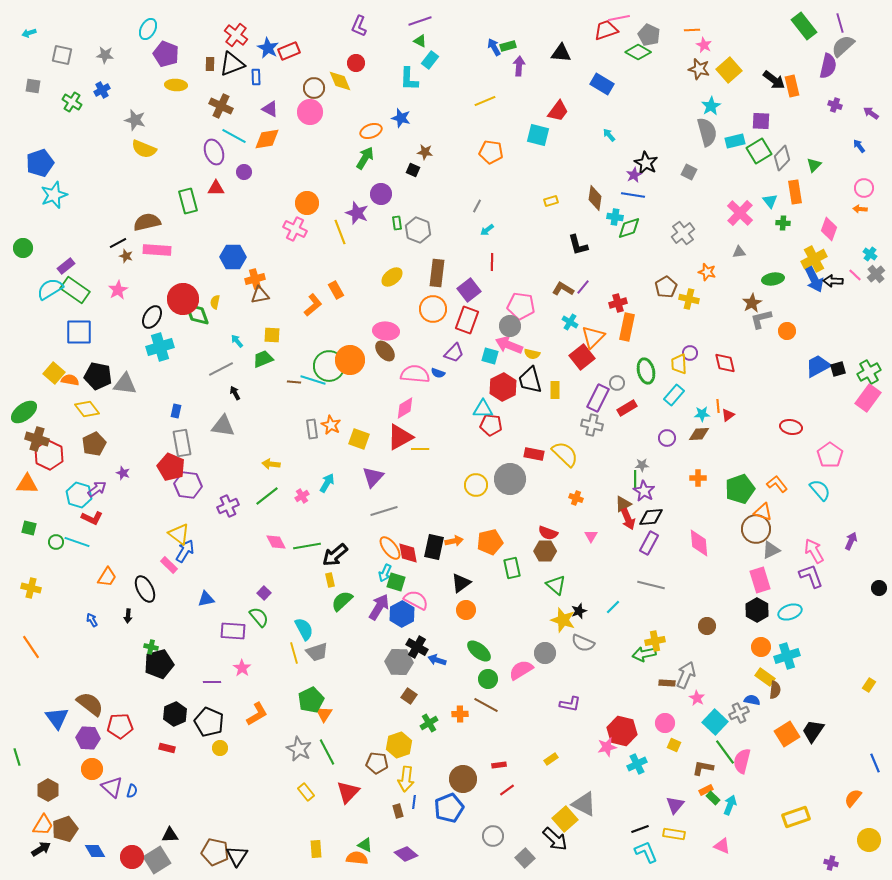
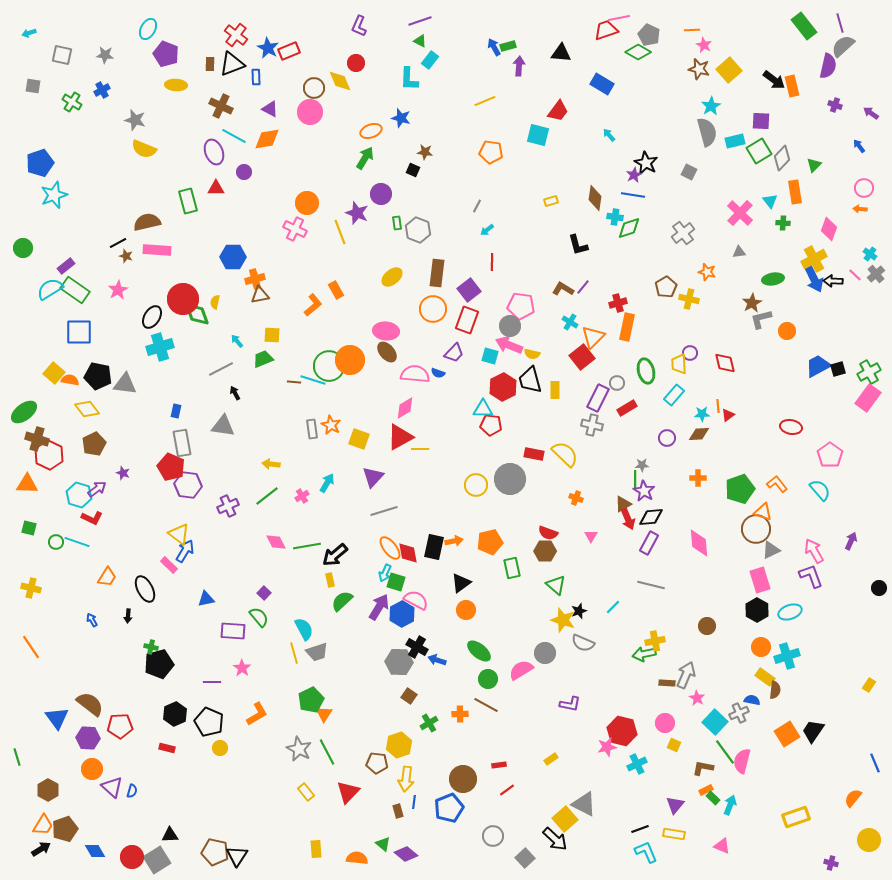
brown ellipse at (385, 351): moved 2 px right, 1 px down
green triangle at (365, 845): moved 18 px right, 1 px up; rotated 14 degrees clockwise
